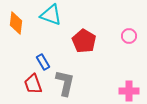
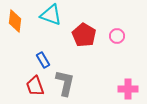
orange diamond: moved 1 px left, 2 px up
pink circle: moved 12 px left
red pentagon: moved 6 px up
blue rectangle: moved 2 px up
red trapezoid: moved 2 px right, 2 px down
pink cross: moved 1 px left, 2 px up
